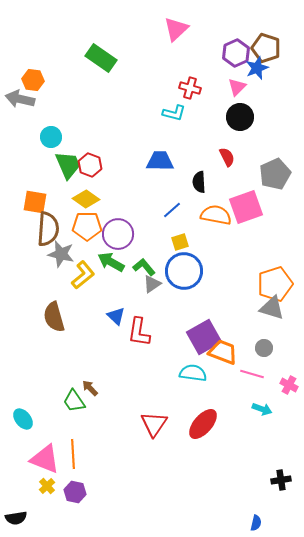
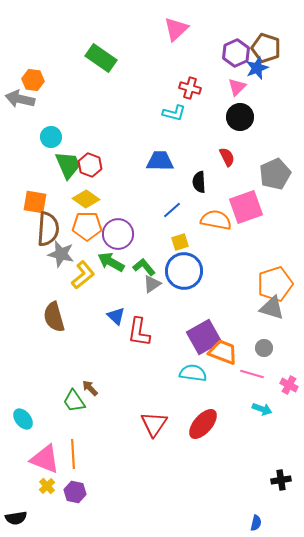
orange semicircle at (216, 215): moved 5 px down
